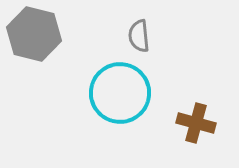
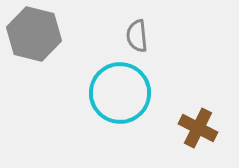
gray semicircle: moved 2 px left
brown cross: moved 2 px right, 5 px down; rotated 12 degrees clockwise
